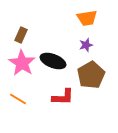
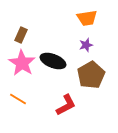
red L-shape: moved 3 px right, 8 px down; rotated 30 degrees counterclockwise
